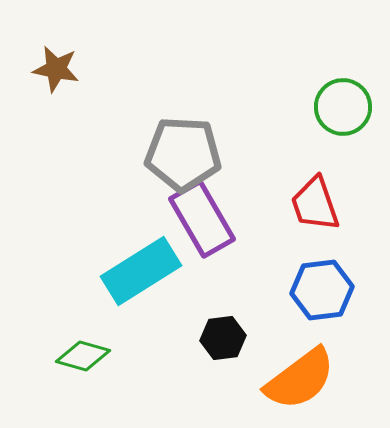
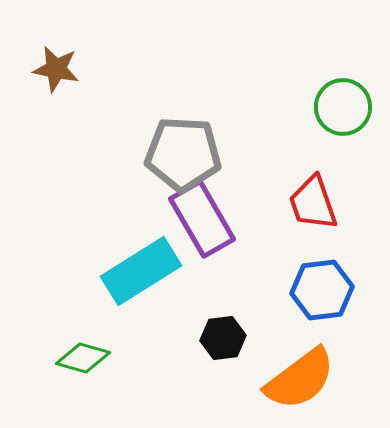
red trapezoid: moved 2 px left, 1 px up
green diamond: moved 2 px down
